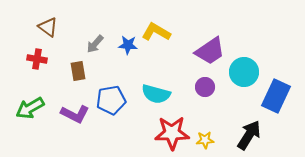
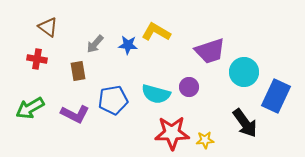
purple trapezoid: rotated 16 degrees clockwise
purple circle: moved 16 px left
blue pentagon: moved 2 px right
black arrow: moved 4 px left, 12 px up; rotated 112 degrees clockwise
